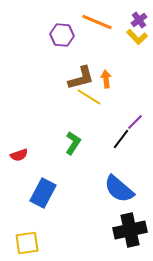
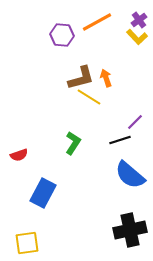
orange line: rotated 52 degrees counterclockwise
orange arrow: moved 1 px up; rotated 12 degrees counterclockwise
black line: moved 1 px left, 1 px down; rotated 35 degrees clockwise
blue semicircle: moved 11 px right, 14 px up
